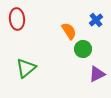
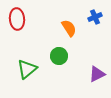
blue cross: moved 1 px left, 3 px up; rotated 16 degrees clockwise
orange semicircle: moved 3 px up
green circle: moved 24 px left, 7 px down
green triangle: moved 1 px right, 1 px down
